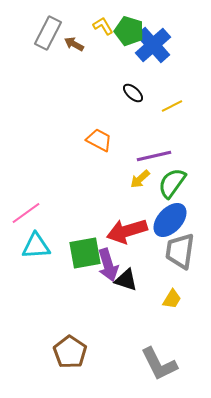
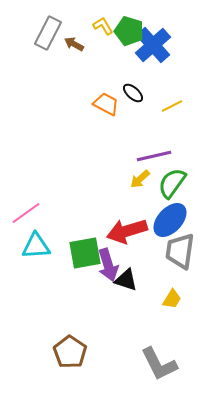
orange trapezoid: moved 7 px right, 36 px up
